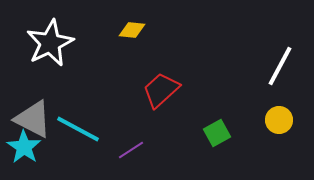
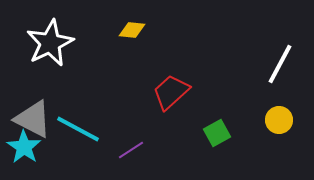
white line: moved 2 px up
red trapezoid: moved 10 px right, 2 px down
